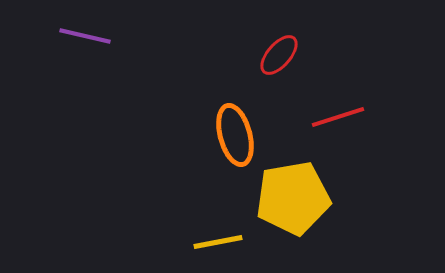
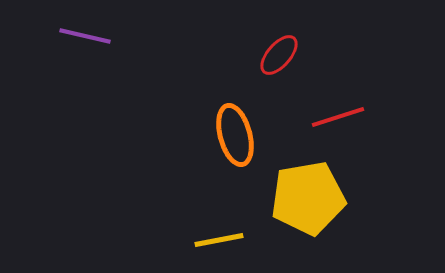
yellow pentagon: moved 15 px right
yellow line: moved 1 px right, 2 px up
